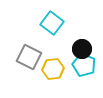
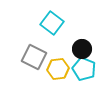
gray square: moved 5 px right
cyan pentagon: moved 4 px down
yellow hexagon: moved 5 px right
